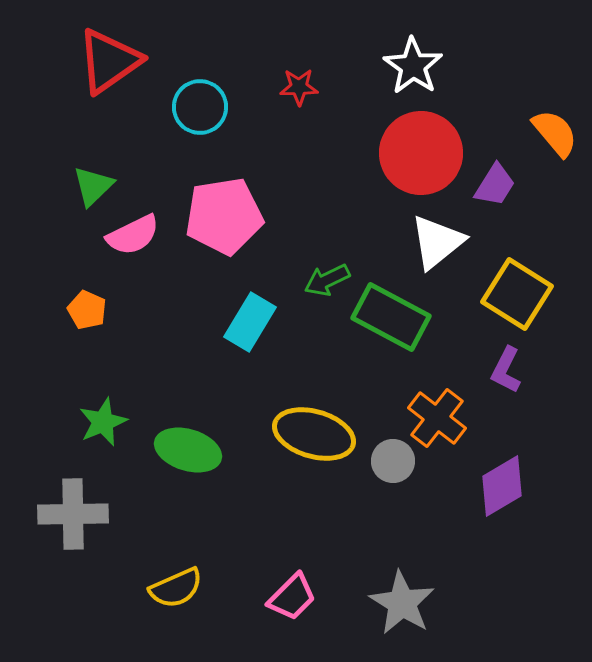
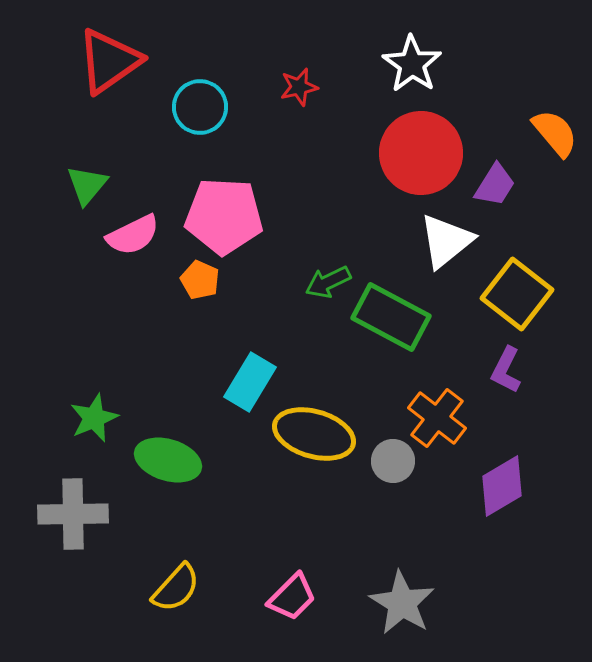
white star: moved 1 px left, 2 px up
red star: rotated 12 degrees counterclockwise
green triangle: moved 6 px left, 1 px up; rotated 6 degrees counterclockwise
pink pentagon: rotated 12 degrees clockwise
white triangle: moved 9 px right, 1 px up
green arrow: moved 1 px right, 2 px down
yellow square: rotated 6 degrees clockwise
orange pentagon: moved 113 px right, 30 px up
cyan rectangle: moved 60 px down
green star: moved 9 px left, 4 px up
green ellipse: moved 20 px left, 10 px down
yellow semicircle: rotated 24 degrees counterclockwise
